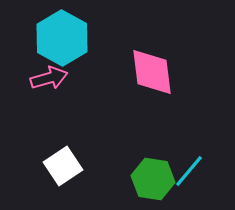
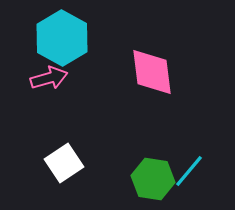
white square: moved 1 px right, 3 px up
